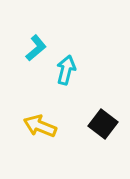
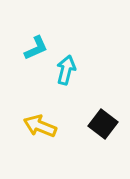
cyan L-shape: rotated 16 degrees clockwise
